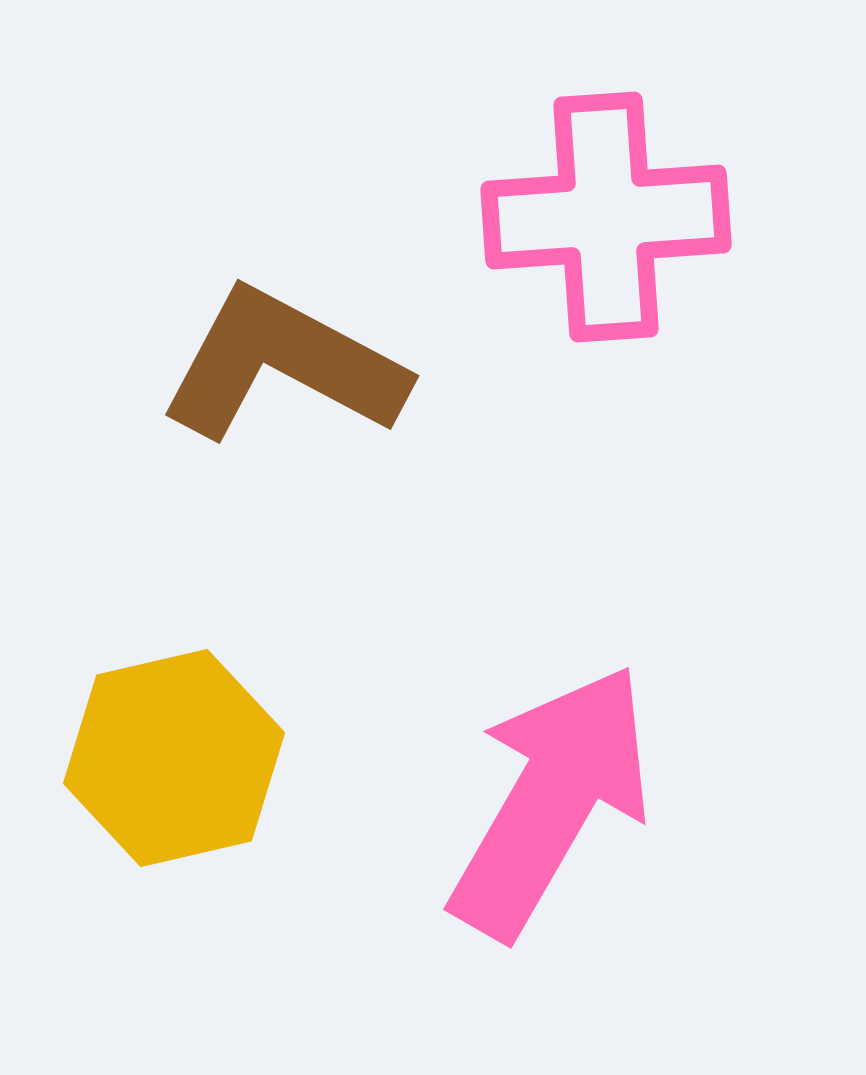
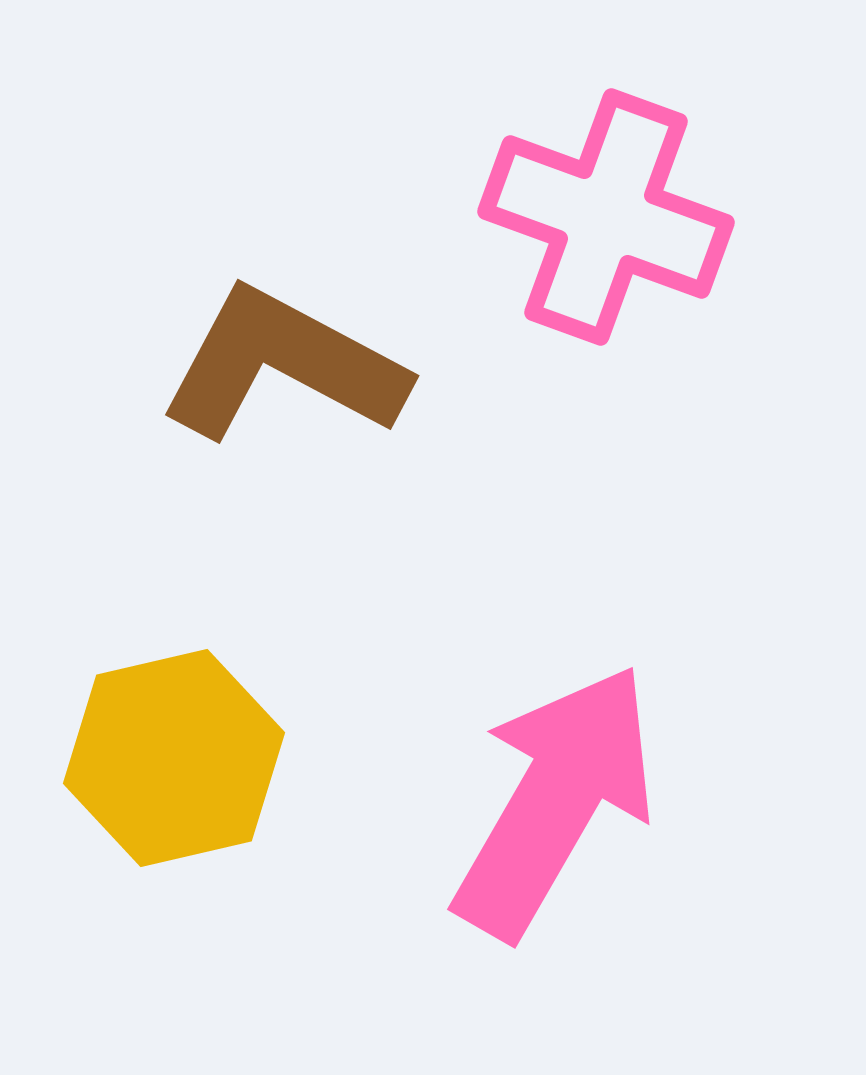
pink cross: rotated 24 degrees clockwise
pink arrow: moved 4 px right
